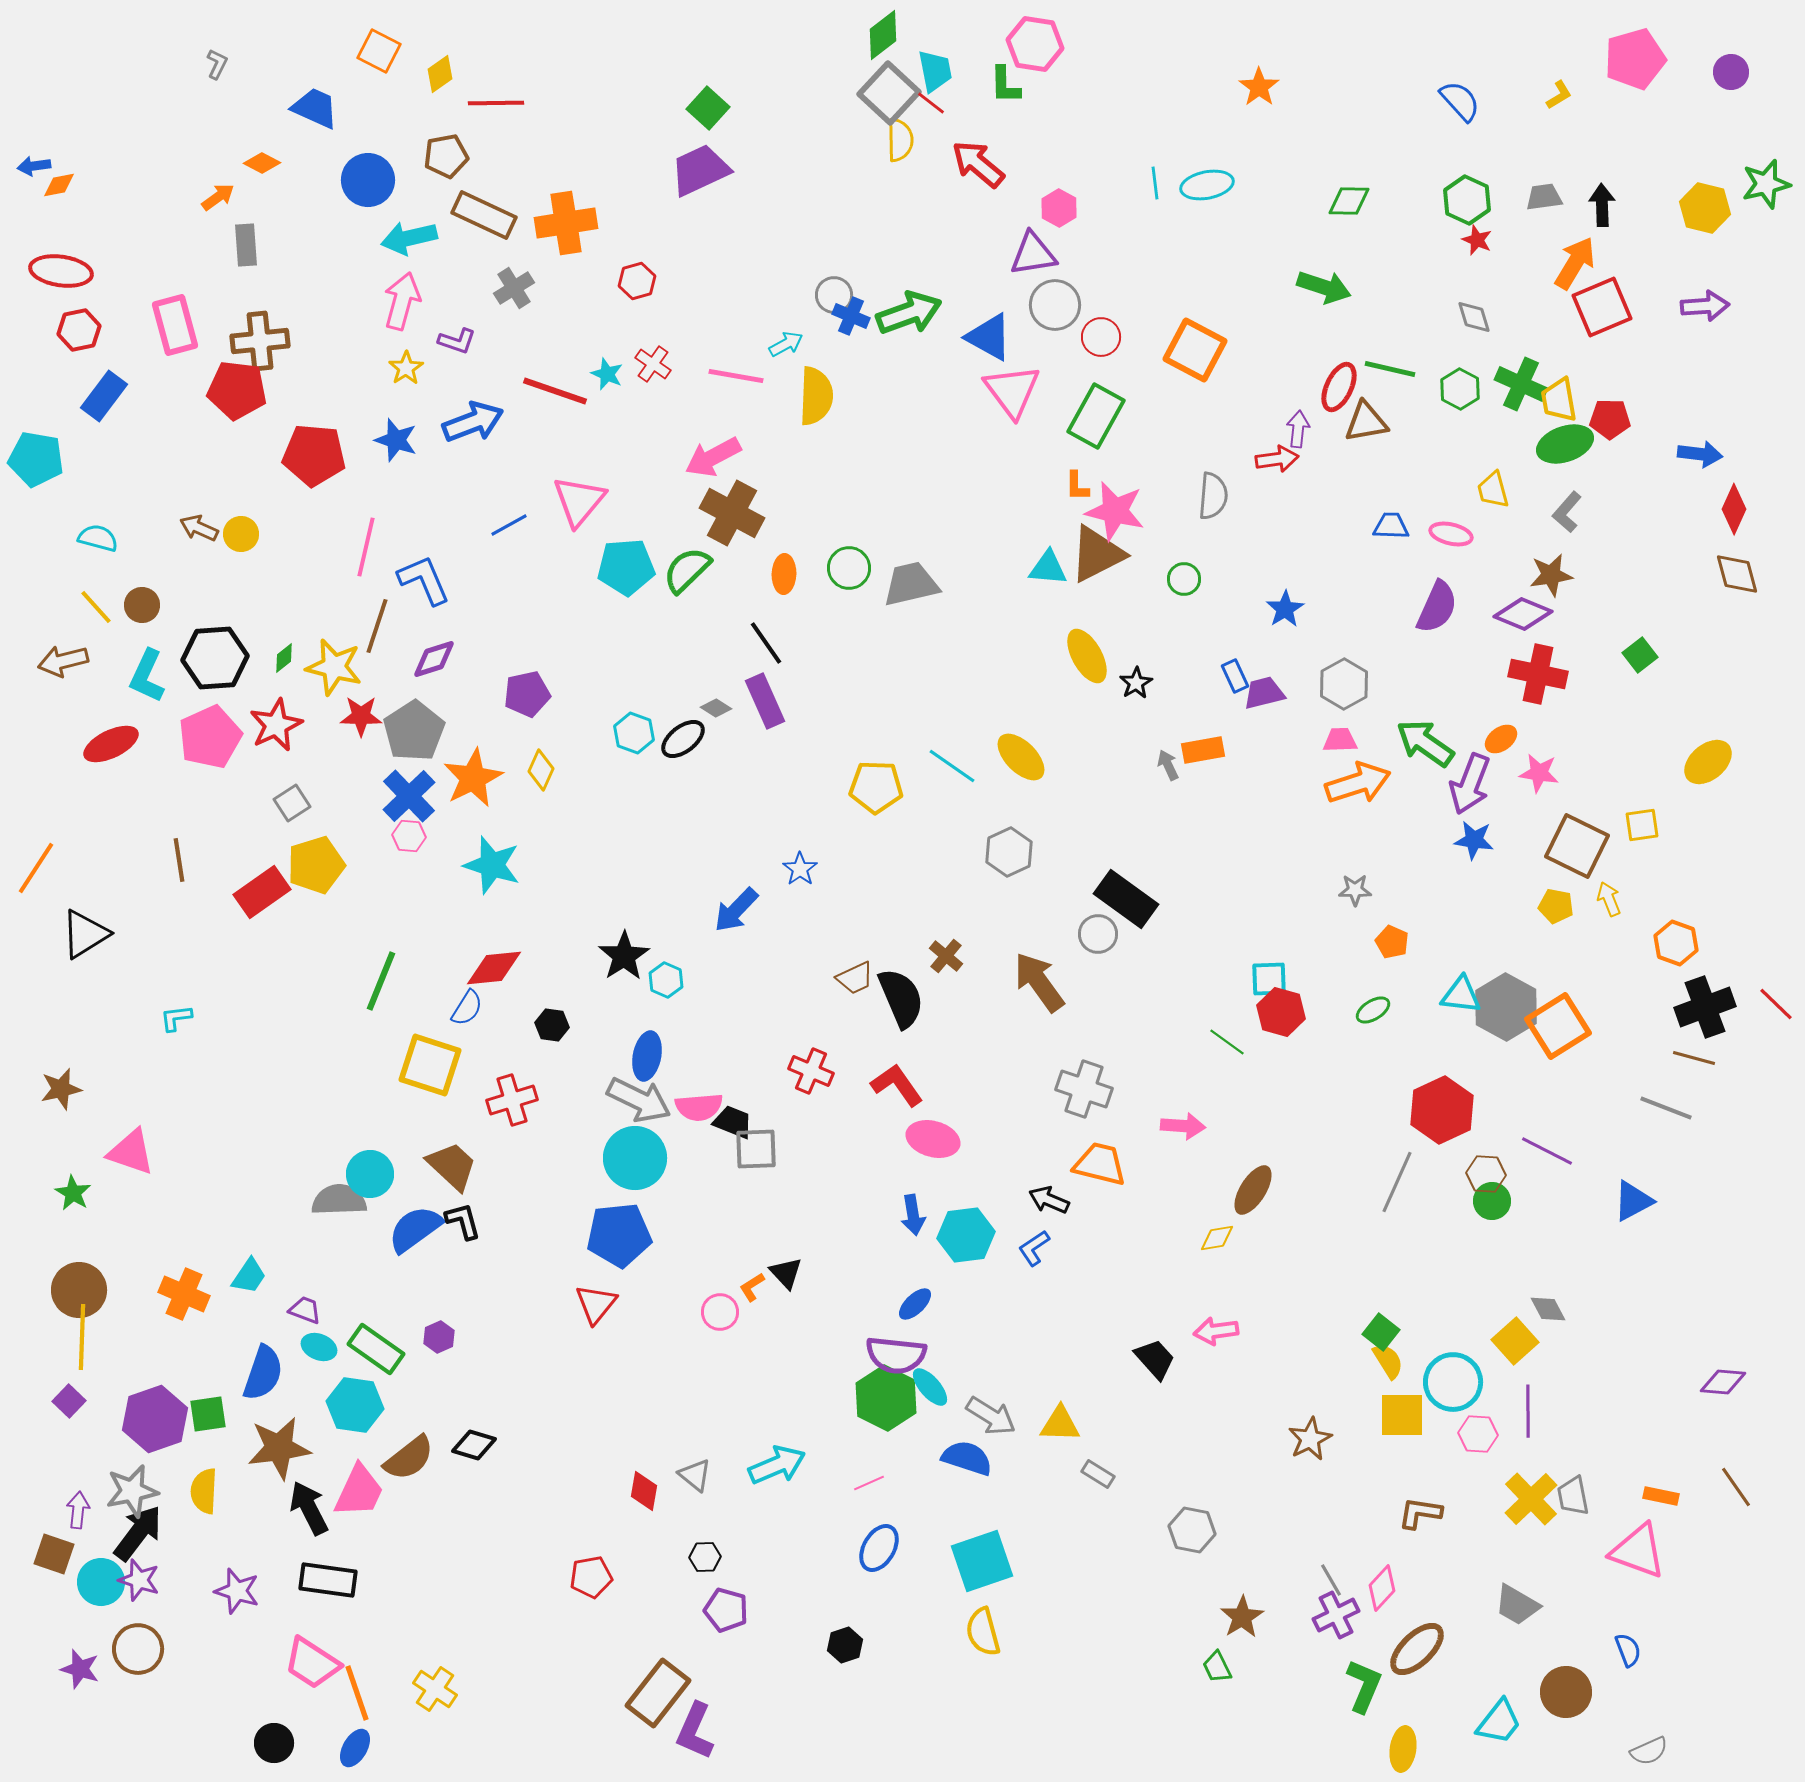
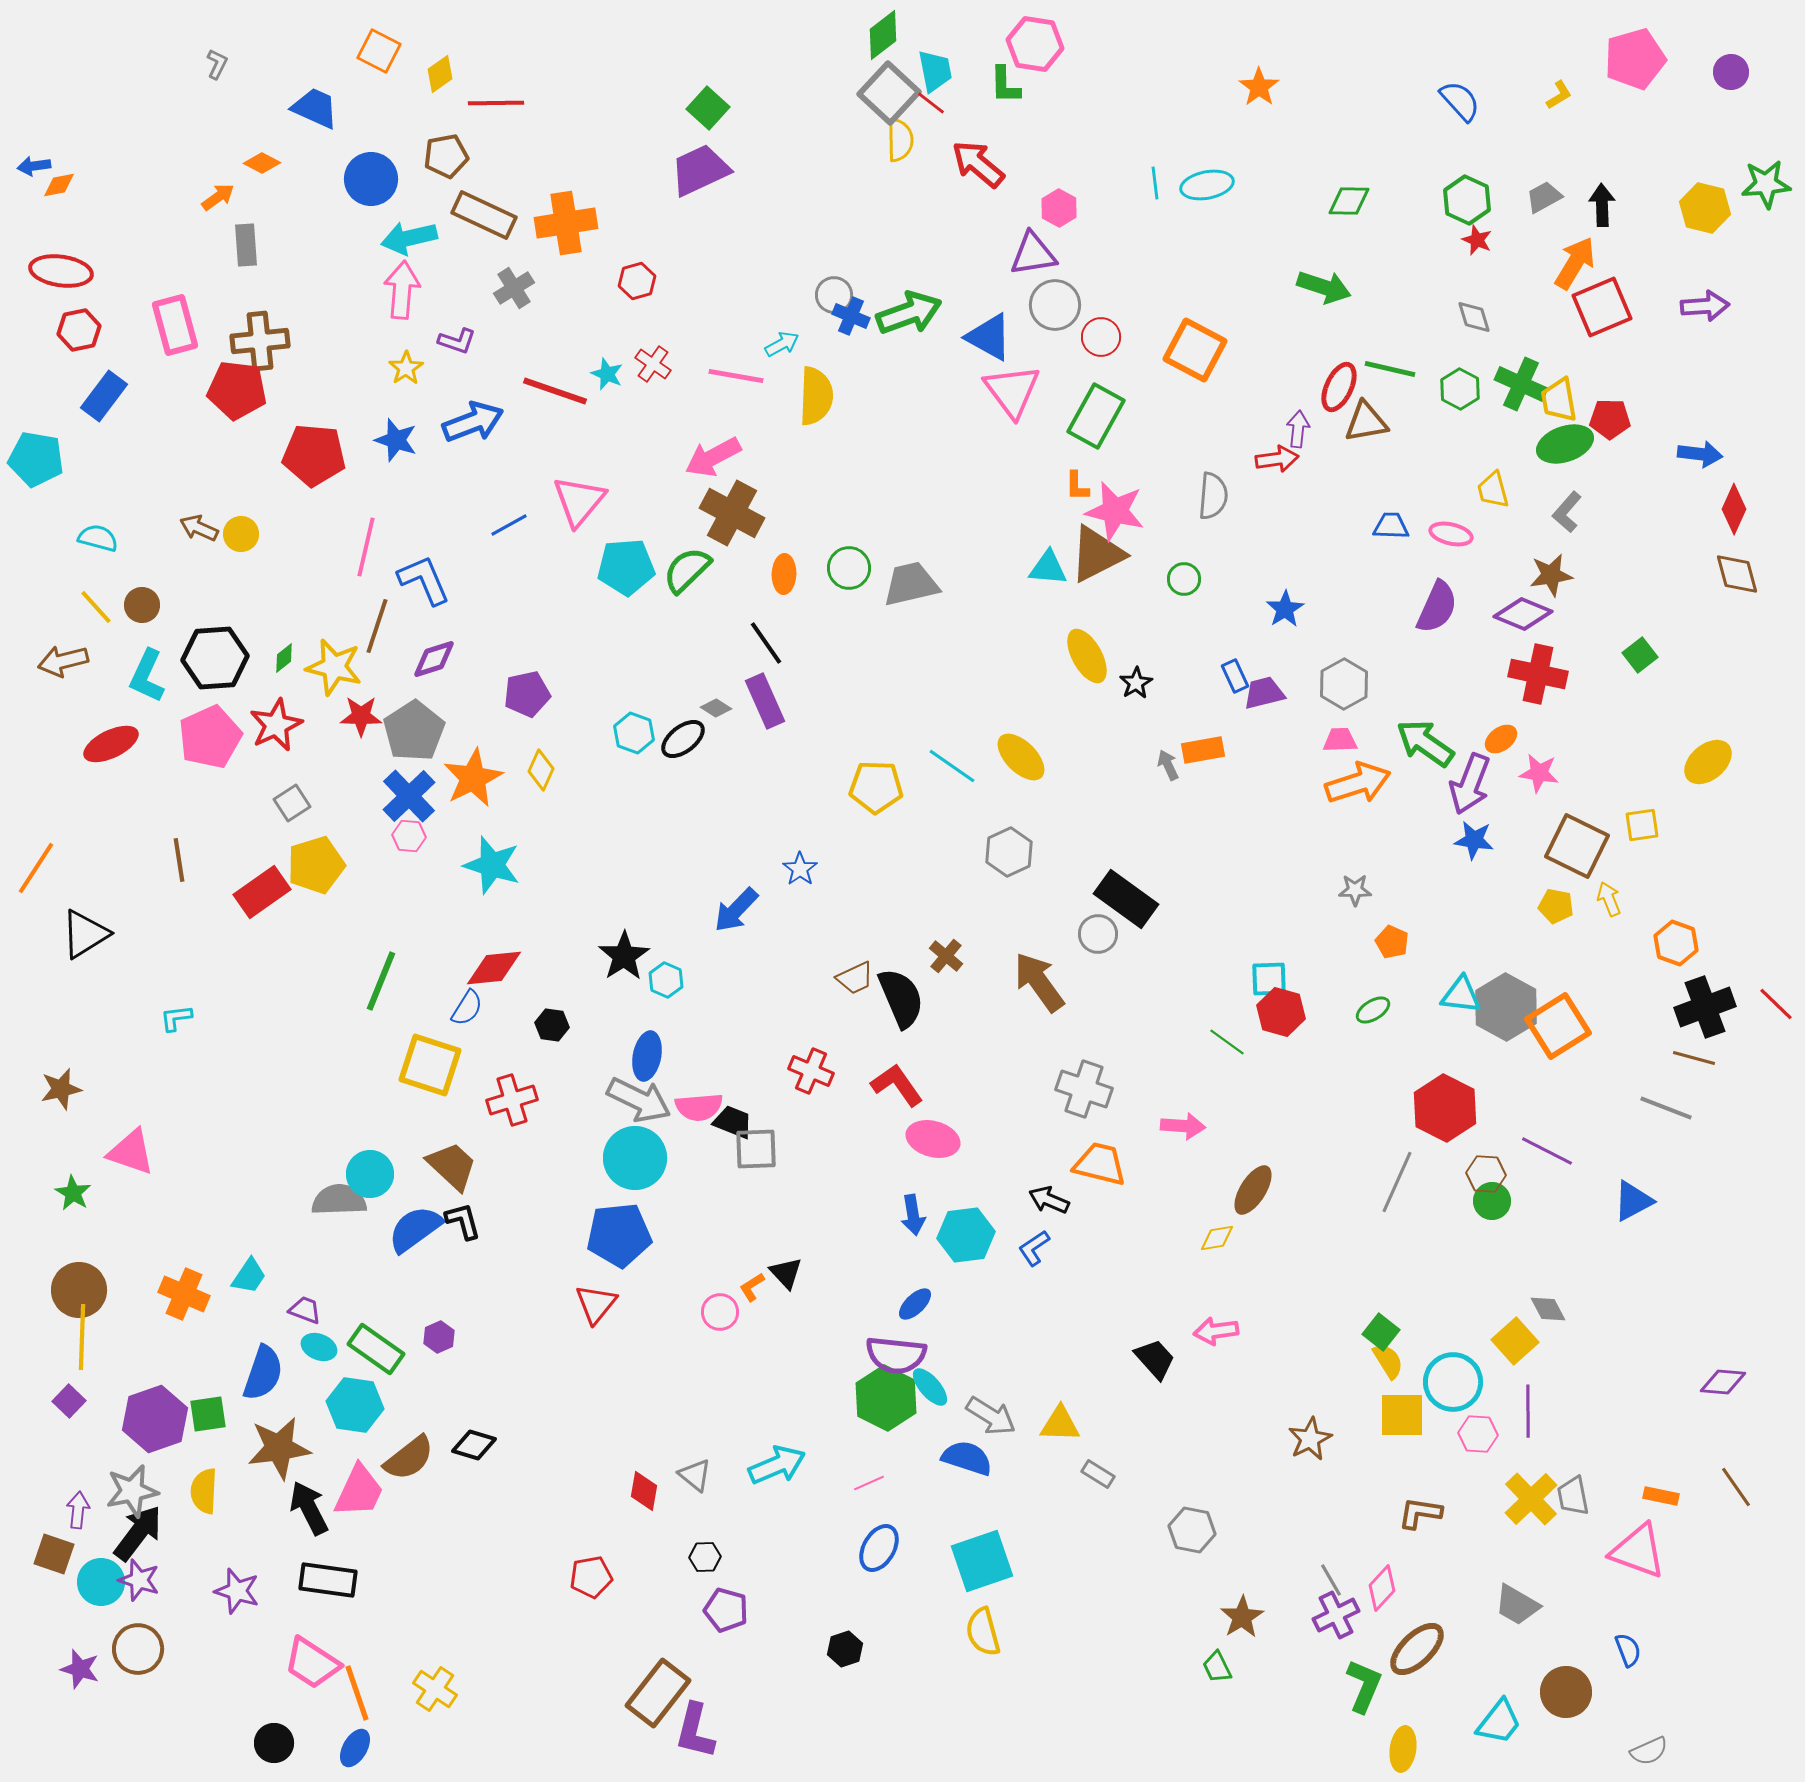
blue circle at (368, 180): moved 3 px right, 1 px up
green star at (1766, 184): rotated 9 degrees clockwise
gray trapezoid at (1544, 197): rotated 21 degrees counterclockwise
pink arrow at (402, 301): moved 11 px up; rotated 10 degrees counterclockwise
cyan arrow at (786, 344): moved 4 px left
red hexagon at (1442, 1110): moved 3 px right, 2 px up; rotated 8 degrees counterclockwise
black hexagon at (845, 1645): moved 4 px down
purple L-shape at (695, 1731): rotated 10 degrees counterclockwise
